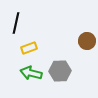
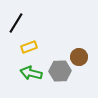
black line: rotated 20 degrees clockwise
brown circle: moved 8 px left, 16 px down
yellow rectangle: moved 1 px up
